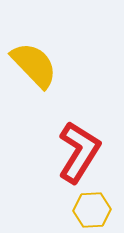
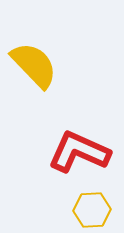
red L-shape: rotated 98 degrees counterclockwise
